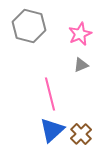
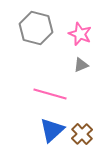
gray hexagon: moved 7 px right, 2 px down
pink star: rotated 25 degrees counterclockwise
pink line: rotated 60 degrees counterclockwise
brown cross: moved 1 px right
